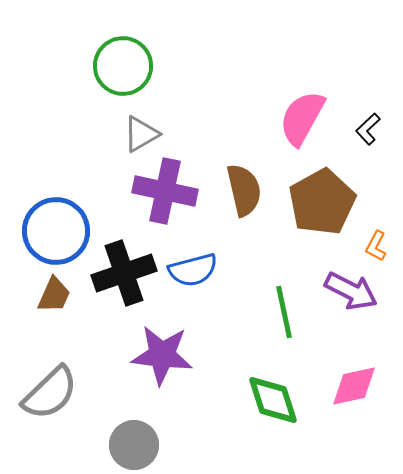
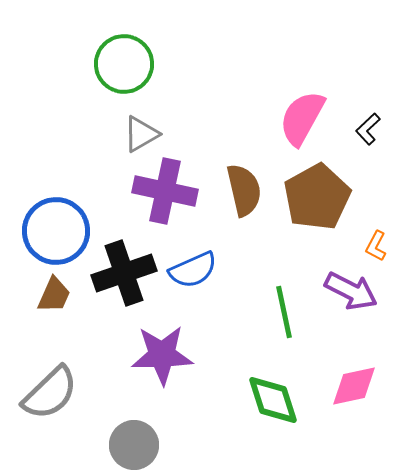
green circle: moved 1 px right, 2 px up
brown pentagon: moved 5 px left, 5 px up
blue semicircle: rotated 9 degrees counterclockwise
purple star: rotated 8 degrees counterclockwise
